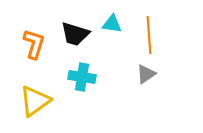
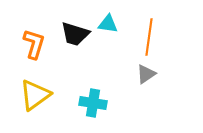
cyan triangle: moved 4 px left
orange line: moved 2 px down; rotated 12 degrees clockwise
cyan cross: moved 11 px right, 26 px down
yellow triangle: moved 6 px up
